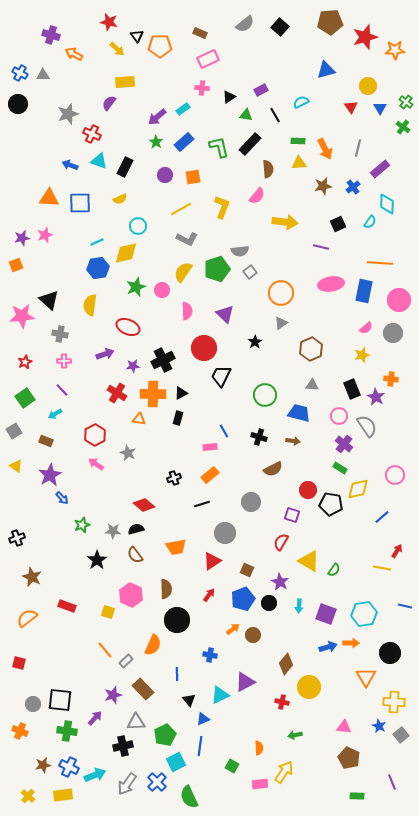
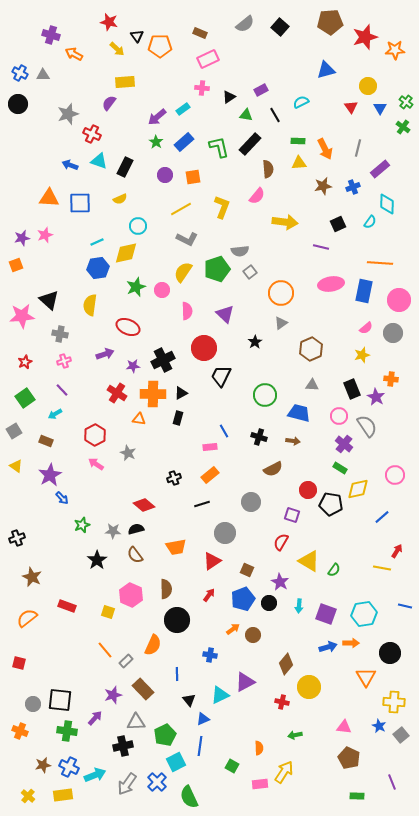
blue cross at (353, 187): rotated 16 degrees clockwise
pink cross at (64, 361): rotated 16 degrees counterclockwise
